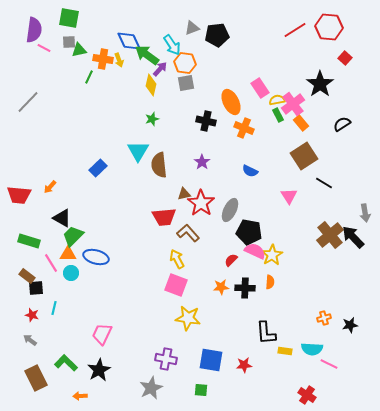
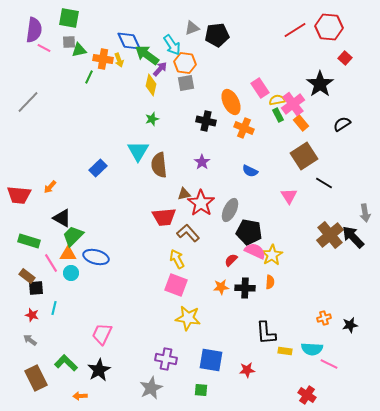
red star at (244, 365): moved 3 px right, 5 px down
